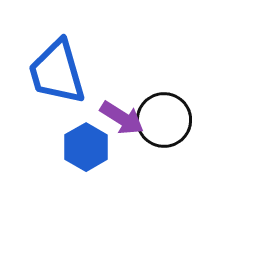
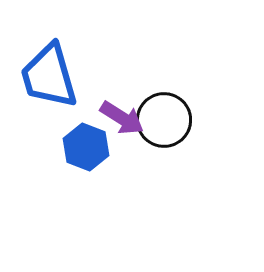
blue trapezoid: moved 8 px left, 4 px down
blue hexagon: rotated 9 degrees counterclockwise
